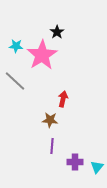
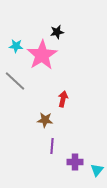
black star: rotated 24 degrees clockwise
brown star: moved 5 px left
cyan triangle: moved 3 px down
